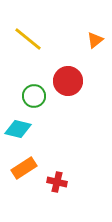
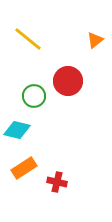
cyan diamond: moved 1 px left, 1 px down
